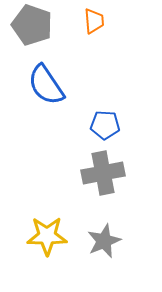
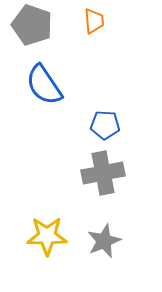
blue semicircle: moved 2 px left
